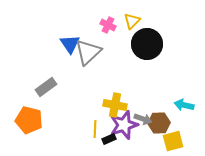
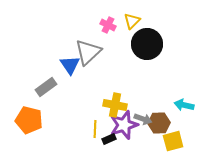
blue triangle: moved 21 px down
